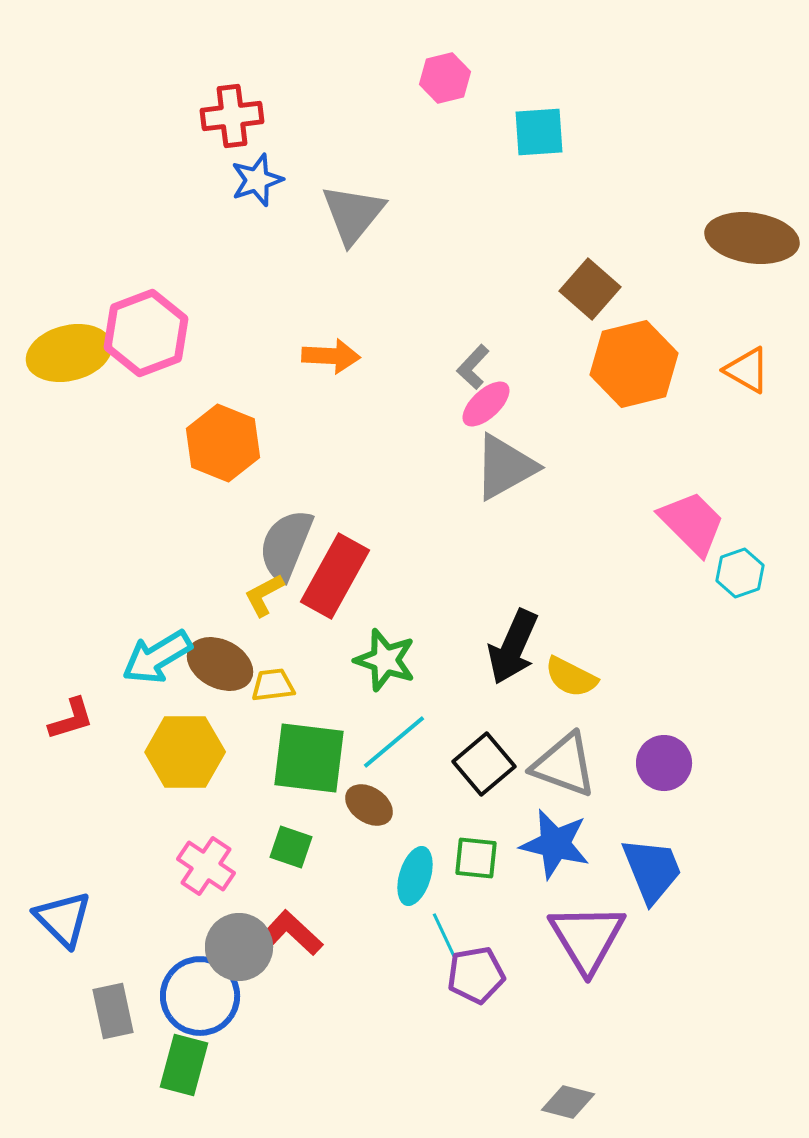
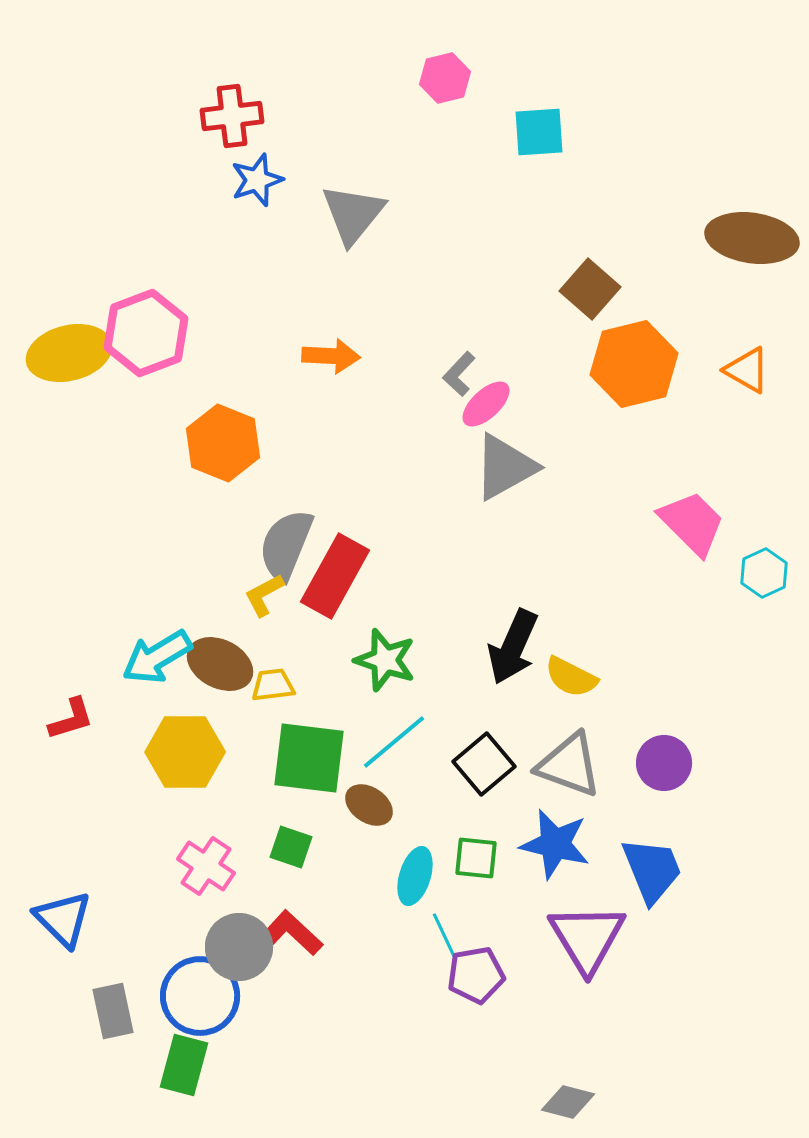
gray L-shape at (473, 367): moved 14 px left, 7 px down
cyan hexagon at (740, 573): moved 24 px right; rotated 6 degrees counterclockwise
gray triangle at (564, 765): moved 5 px right
